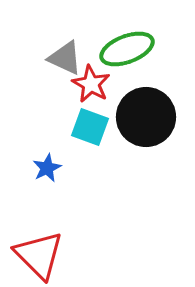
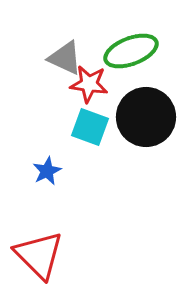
green ellipse: moved 4 px right, 2 px down
red star: moved 2 px left; rotated 21 degrees counterclockwise
blue star: moved 3 px down
